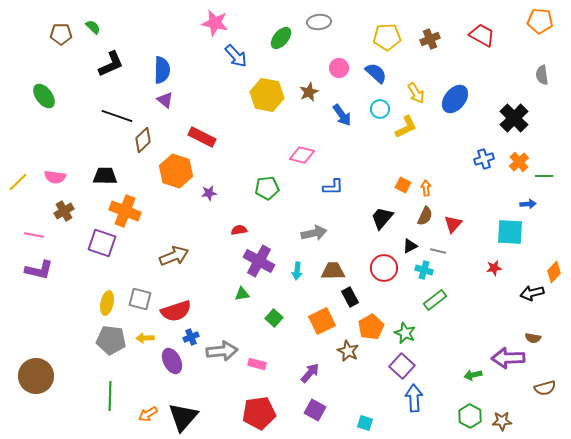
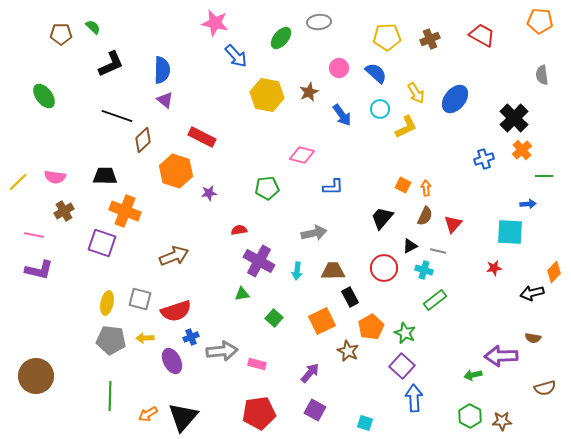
orange cross at (519, 162): moved 3 px right, 12 px up
purple arrow at (508, 358): moved 7 px left, 2 px up
